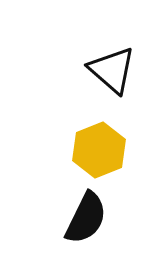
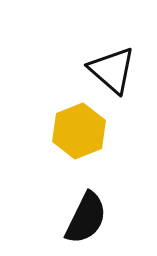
yellow hexagon: moved 20 px left, 19 px up
